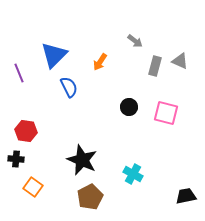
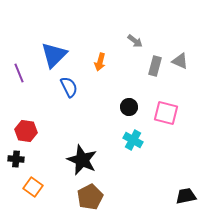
orange arrow: rotated 18 degrees counterclockwise
cyan cross: moved 34 px up
